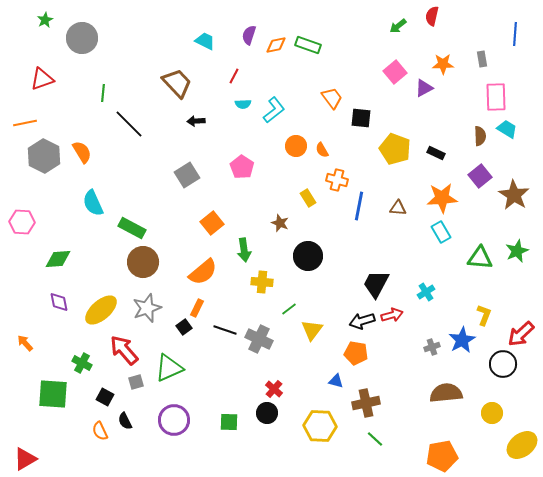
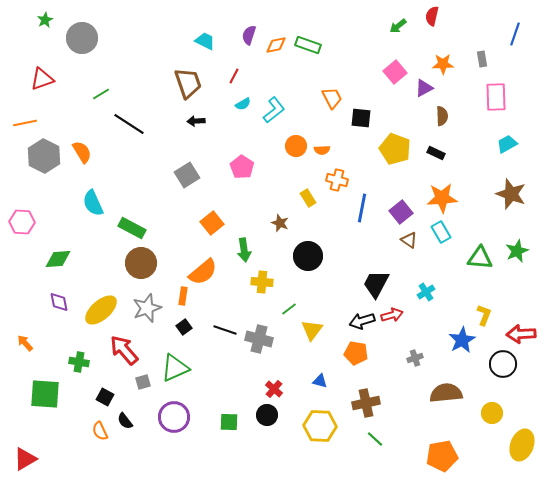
blue line at (515, 34): rotated 15 degrees clockwise
brown trapezoid at (177, 83): moved 11 px right; rotated 24 degrees clockwise
green line at (103, 93): moved 2 px left, 1 px down; rotated 54 degrees clockwise
orange trapezoid at (332, 98): rotated 10 degrees clockwise
cyan semicircle at (243, 104): rotated 28 degrees counterclockwise
black line at (129, 124): rotated 12 degrees counterclockwise
cyan trapezoid at (507, 129): moved 15 px down; rotated 60 degrees counterclockwise
brown semicircle at (480, 136): moved 38 px left, 20 px up
orange semicircle at (322, 150): rotated 63 degrees counterclockwise
purple square at (480, 176): moved 79 px left, 36 px down
brown star at (514, 195): moved 3 px left, 1 px up; rotated 12 degrees counterclockwise
blue line at (359, 206): moved 3 px right, 2 px down
brown triangle at (398, 208): moved 11 px right, 32 px down; rotated 30 degrees clockwise
brown circle at (143, 262): moved 2 px left, 1 px down
orange rectangle at (197, 308): moved 14 px left, 12 px up; rotated 18 degrees counterclockwise
red arrow at (521, 334): rotated 40 degrees clockwise
gray cross at (259, 339): rotated 12 degrees counterclockwise
gray cross at (432, 347): moved 17 px left, 11 px down
green cross at (82, 363): moved 3 px left, 1 px up; rotated 18 degrees counterclockwise
green triangle at (169, 368): moved 6 px right
blue triangle at (336, 381): moved 16 px left
gray square at (136, 382): moved 7 px right
green square at (53, 394): moved 8 px left
black circle at (267, 413): moved 2 px down
purple circle at (174, 420): moved 3 px up
black semicircle at (125, 421): rotated 12 degrees counterclockwise
yellow ellipse at (522, 445): rotated 32 degrees counterclockwise
